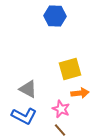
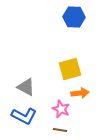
blue hexagon: moved 19 px right, 1 px down
gray triangle: moved 2 px left, 2 px up
brown line: rotated 40 degrees counterclockwise
